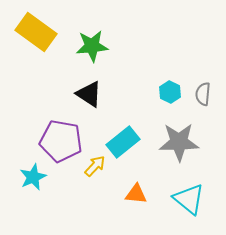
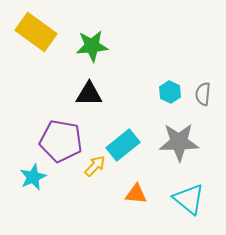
black triangle: rotated 32 degrees counterclockwise
cyan rectangle: moved 3 px down
